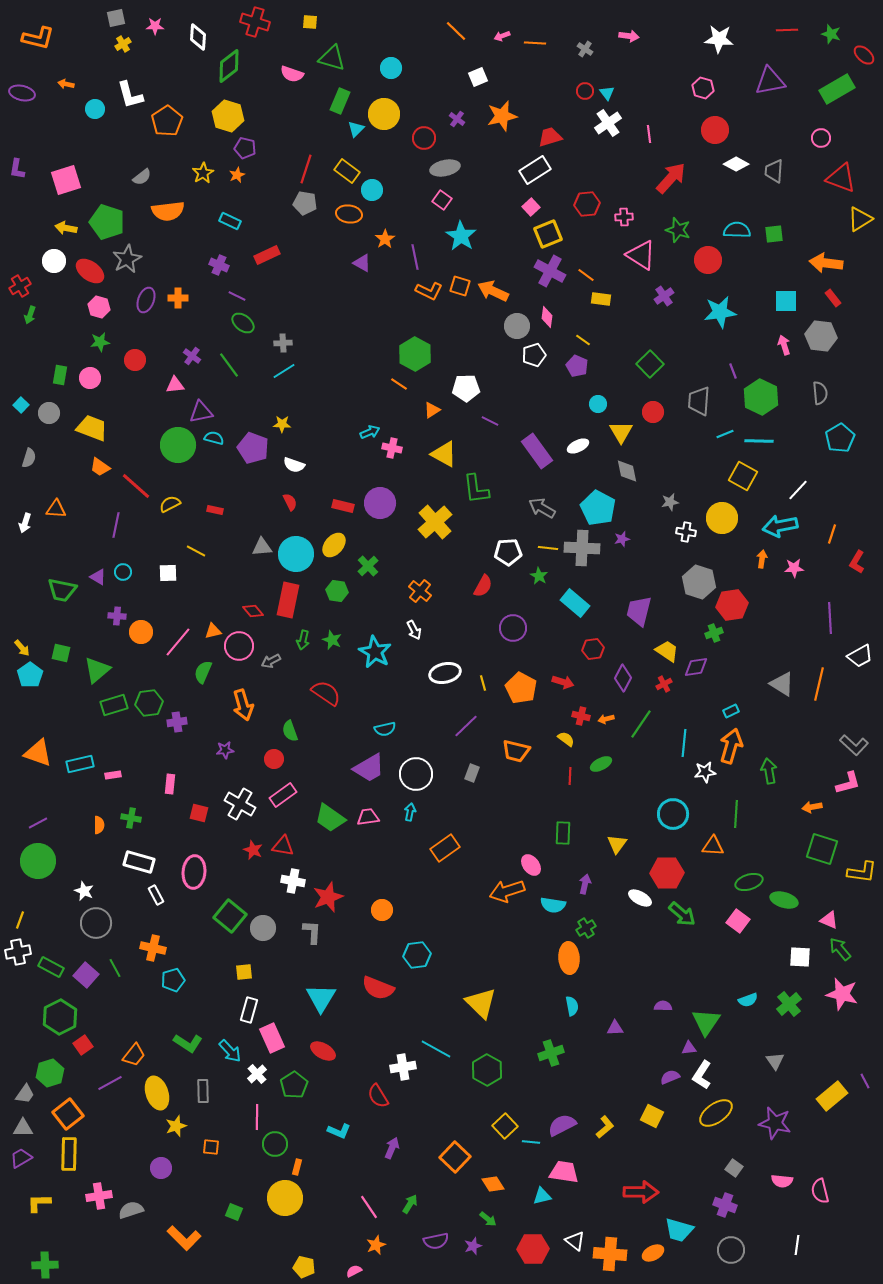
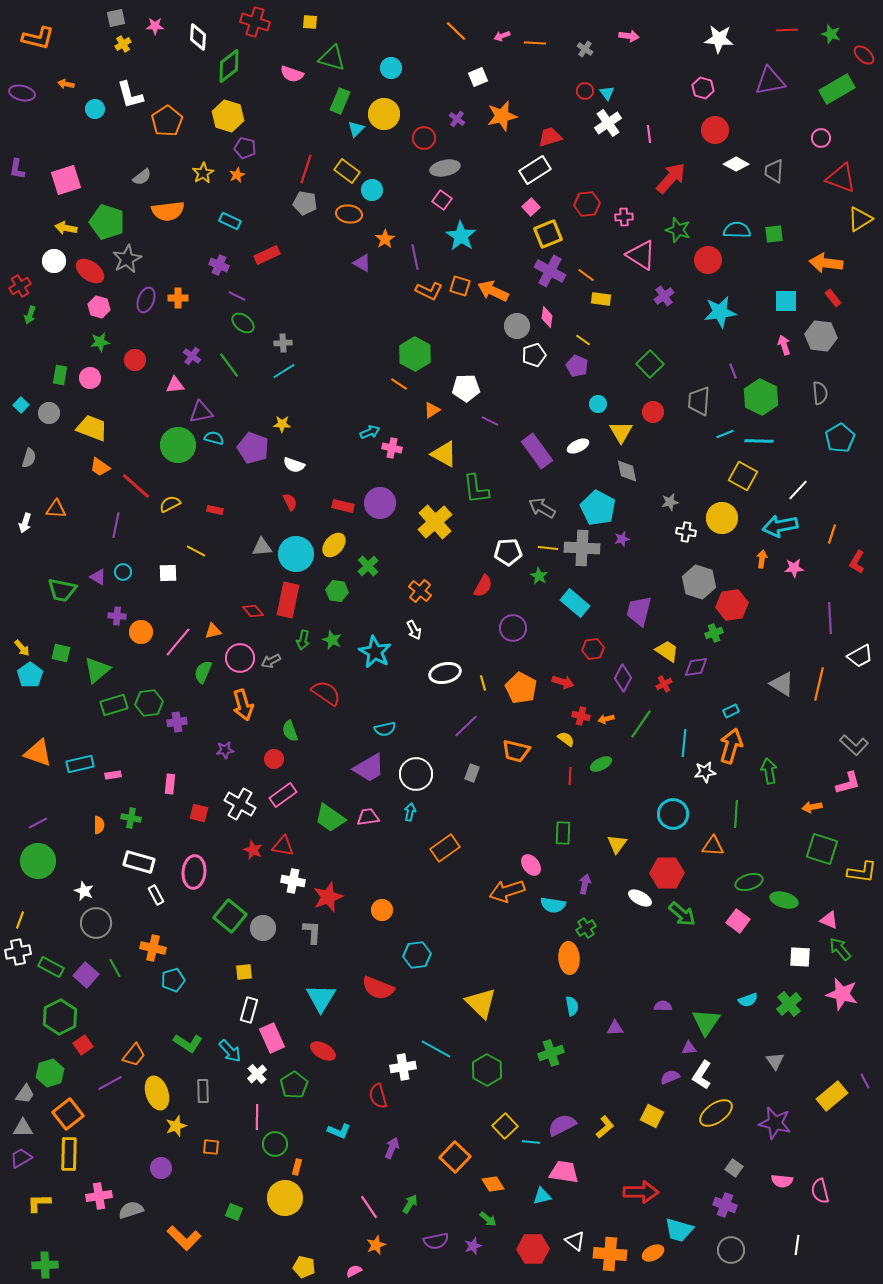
pink circle at (239, 646): moved 1 px right, 12 px down
red semicircle at (378, 1096): rotated 15 degrees clockwise
